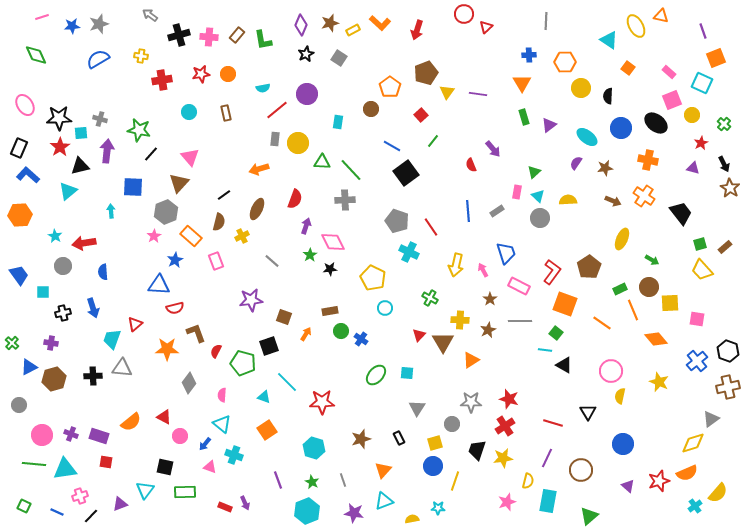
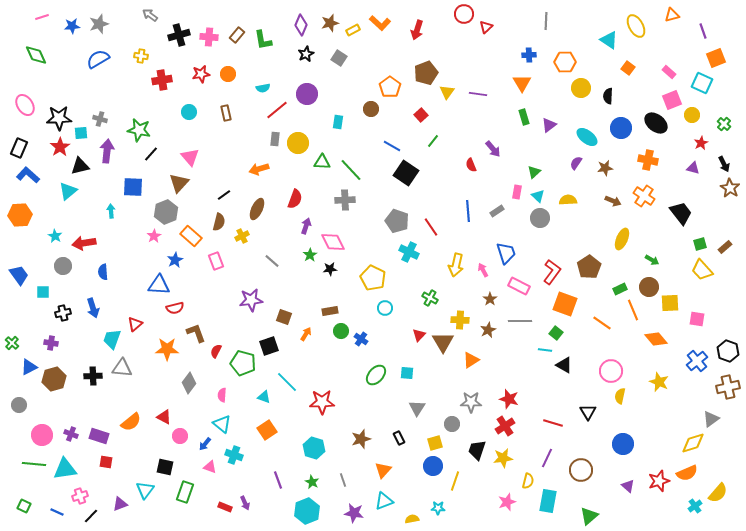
orange triangle at (661, 16): moved 11 px right, 1 px up; rotated 28 degrees counterclockwise
black square at (406, 173): rotated 20 degrees counterclockwise
green rectangle at (185, 492): rotated 70 degrees counterclockwise
